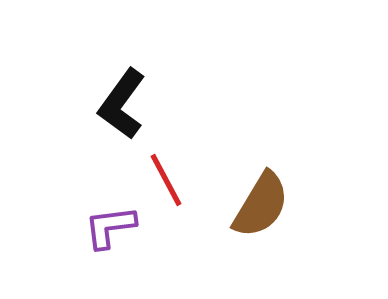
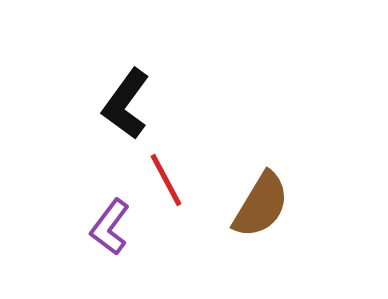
black L-shape: moved 4 px right
purple L-shape: rotated 46 degrees counterclockwise
